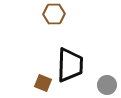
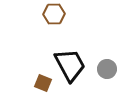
black trapezoid: rotated 30 degrees counterclockwise
gray circle: moved 16 px up
